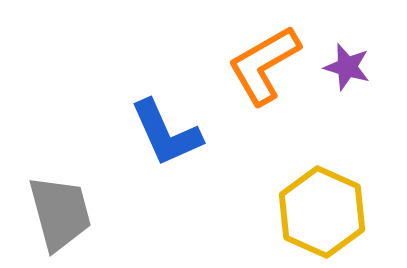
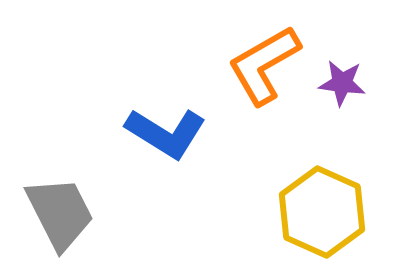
purple star: moved 5 px left, 16 px down; rotated 9 degrees counterclockwise
blue L-shape: rotated 34 degrees counterclockwise
gray trapezoid: rotated 12 degrees counterclockwise
